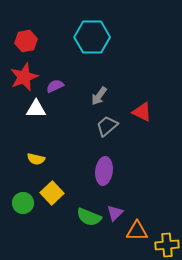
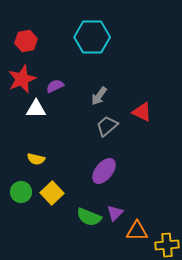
red star: moved 2 px left, 2 px down
purple ellipse: rotated 32 degrees clockwise
green circle: moved 2 px left, 11 px up
